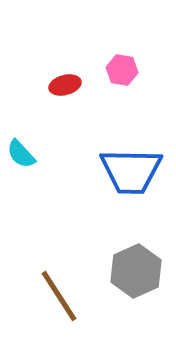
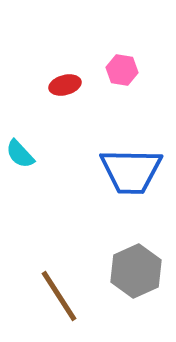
cyan semicircle: moved 1 px left
